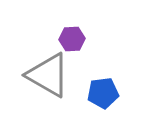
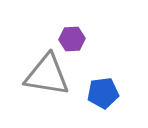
gray triangle: moved 1 px left; rotated 21 degrees counterclockwise
